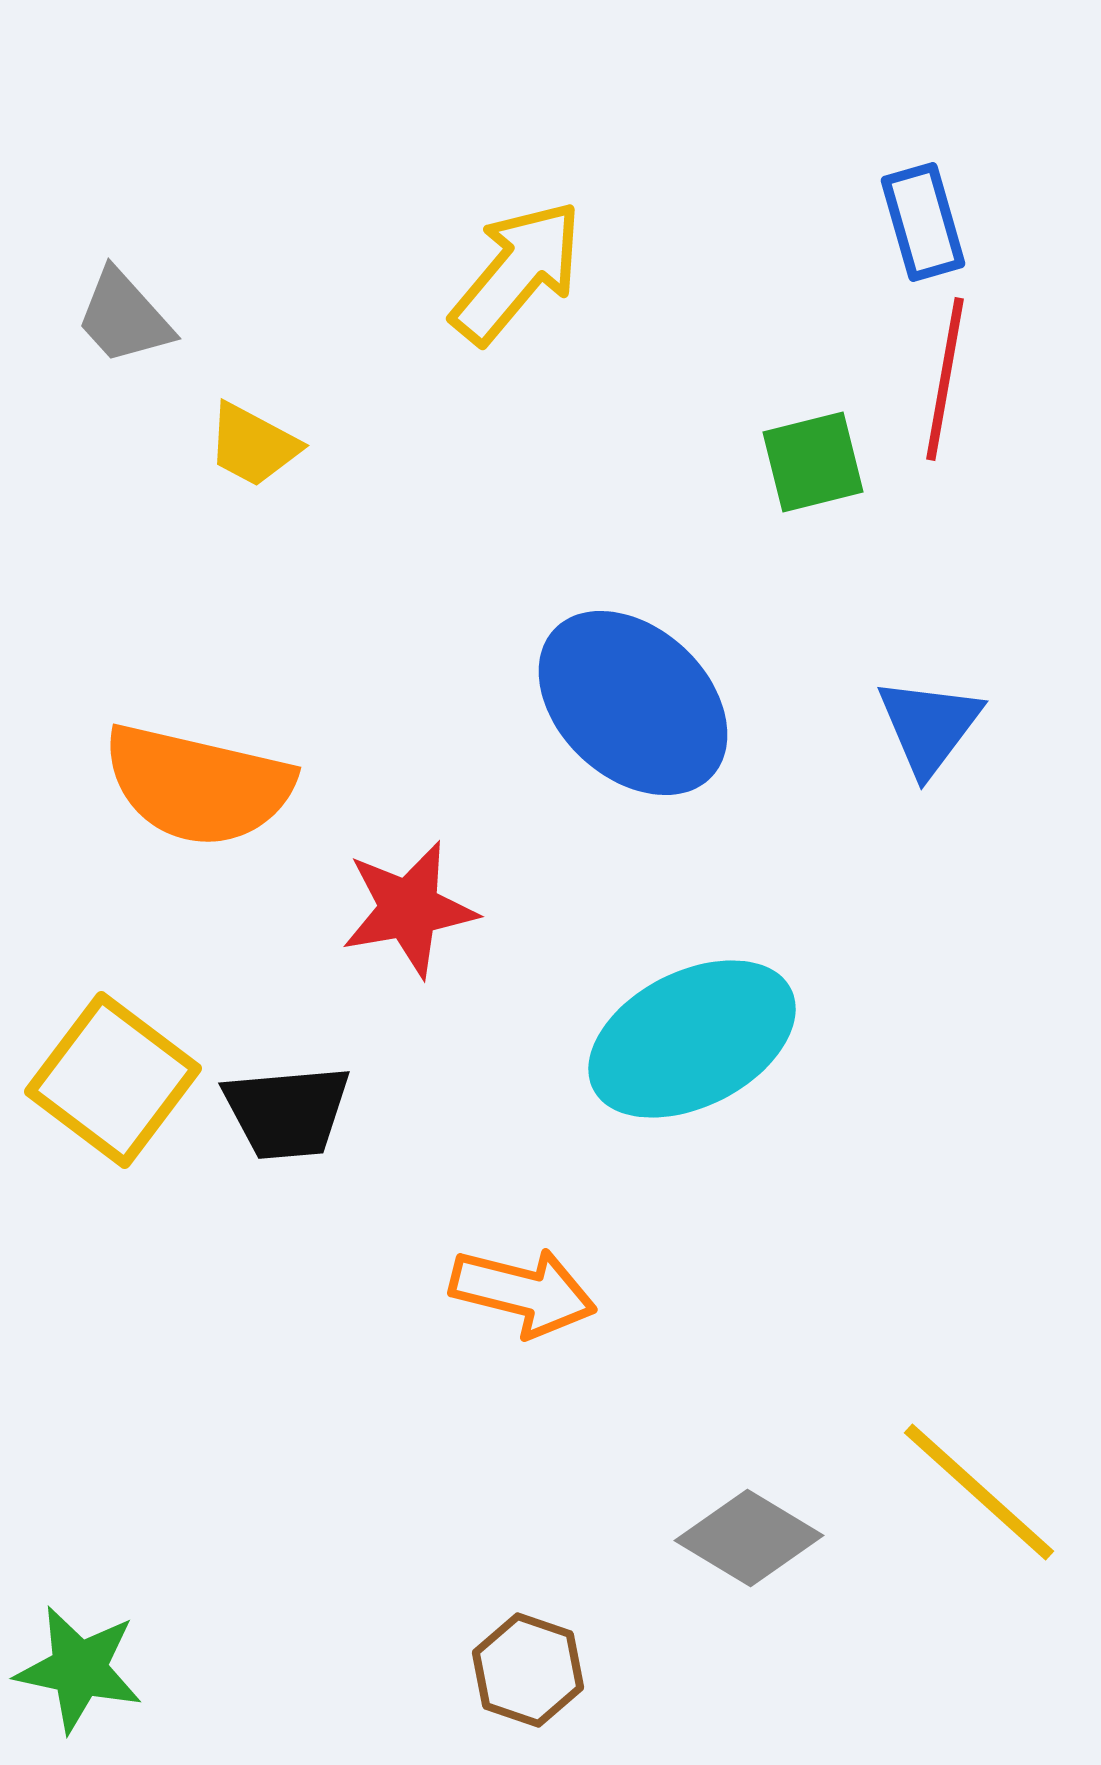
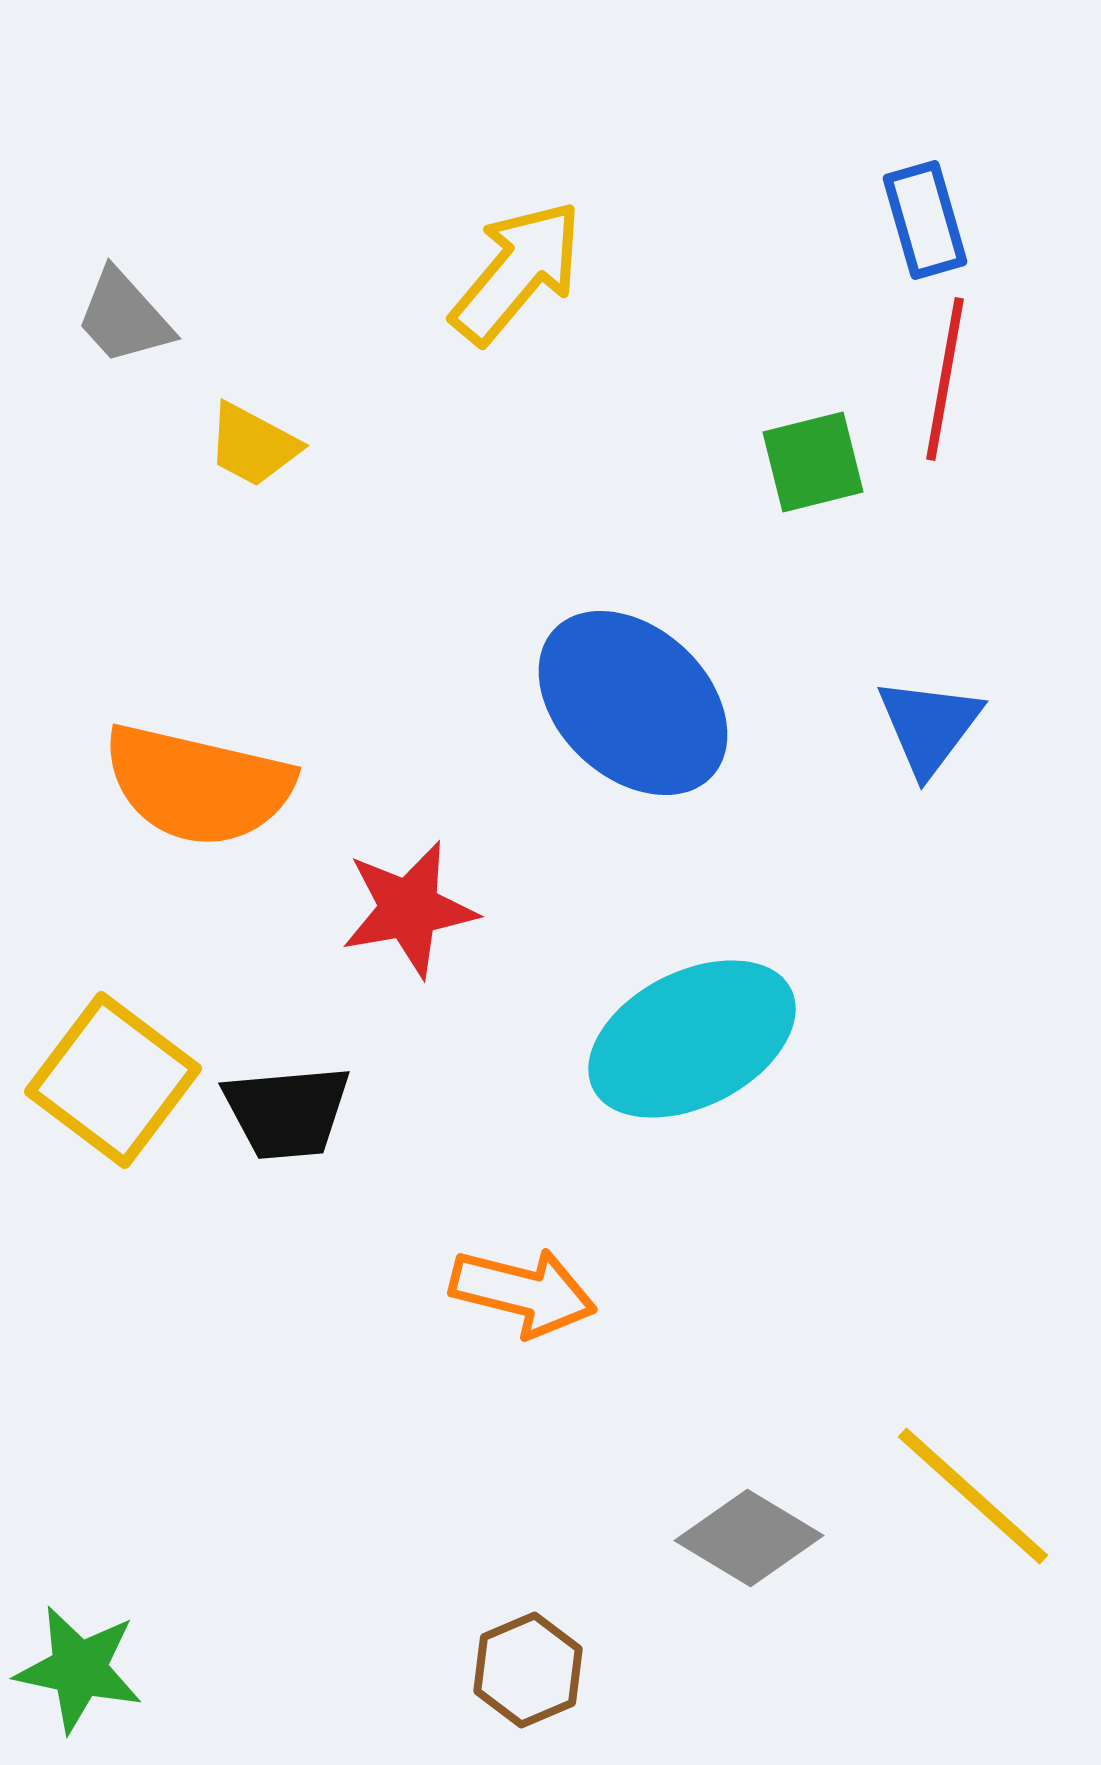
blue rectangle: moved 2 px right, 2 px up
yellow line: moved 6 px left, 4 px down
brown hexagon: rotated 18 degrees clockwise
